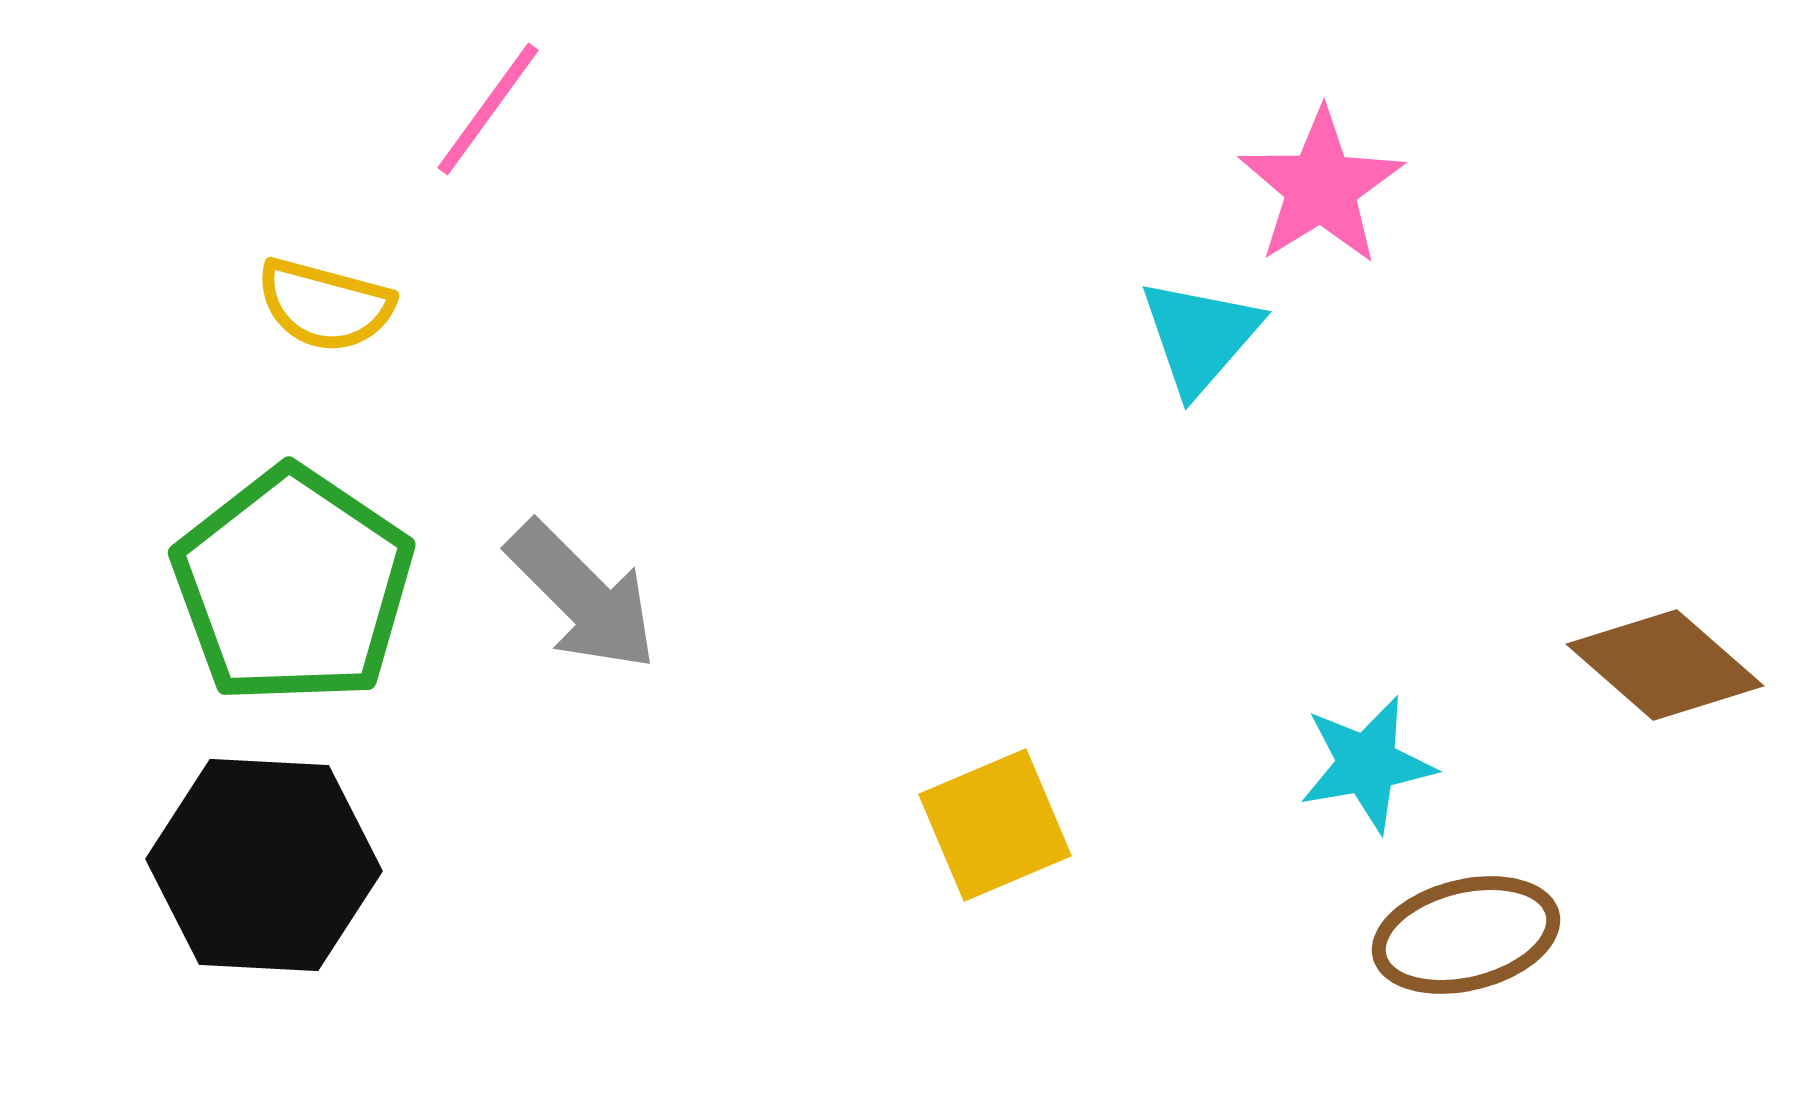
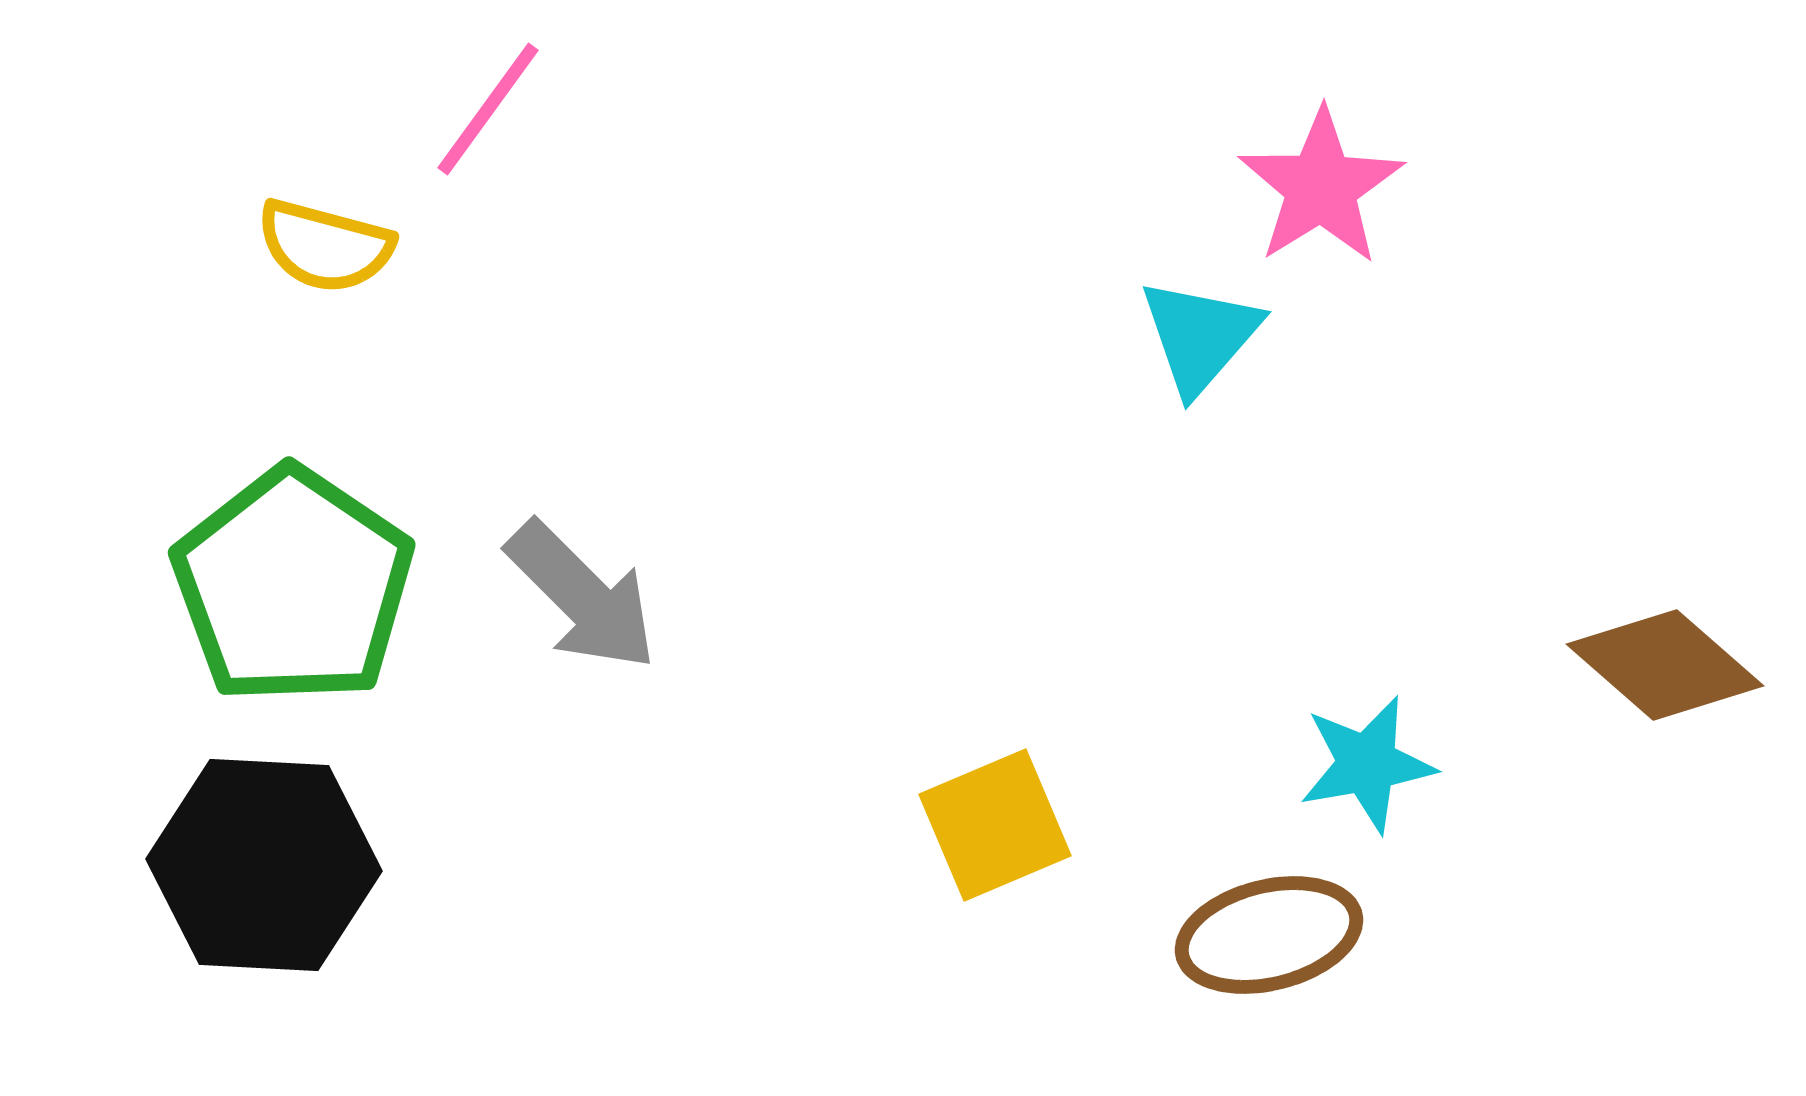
yellow semicircle: moved 59 px up
brown ellipse: moved 197 px left
